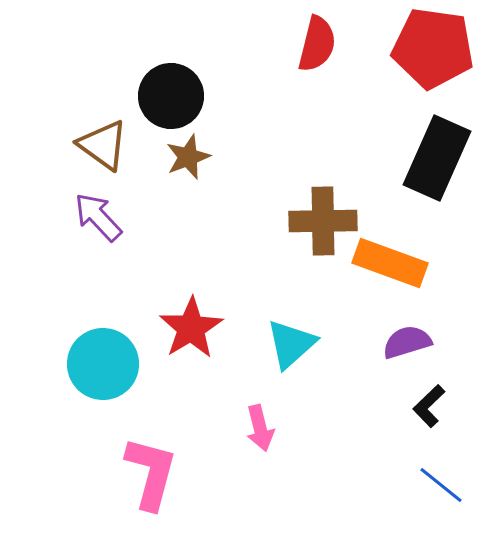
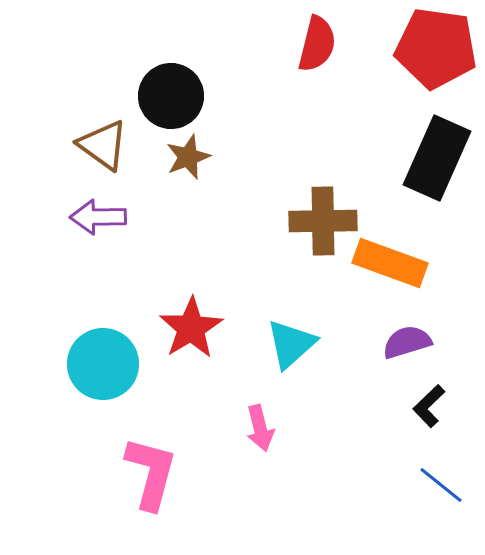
red pentagon: moved 3 px right
purple arrow: rotated 48 degrees counterclockwise
